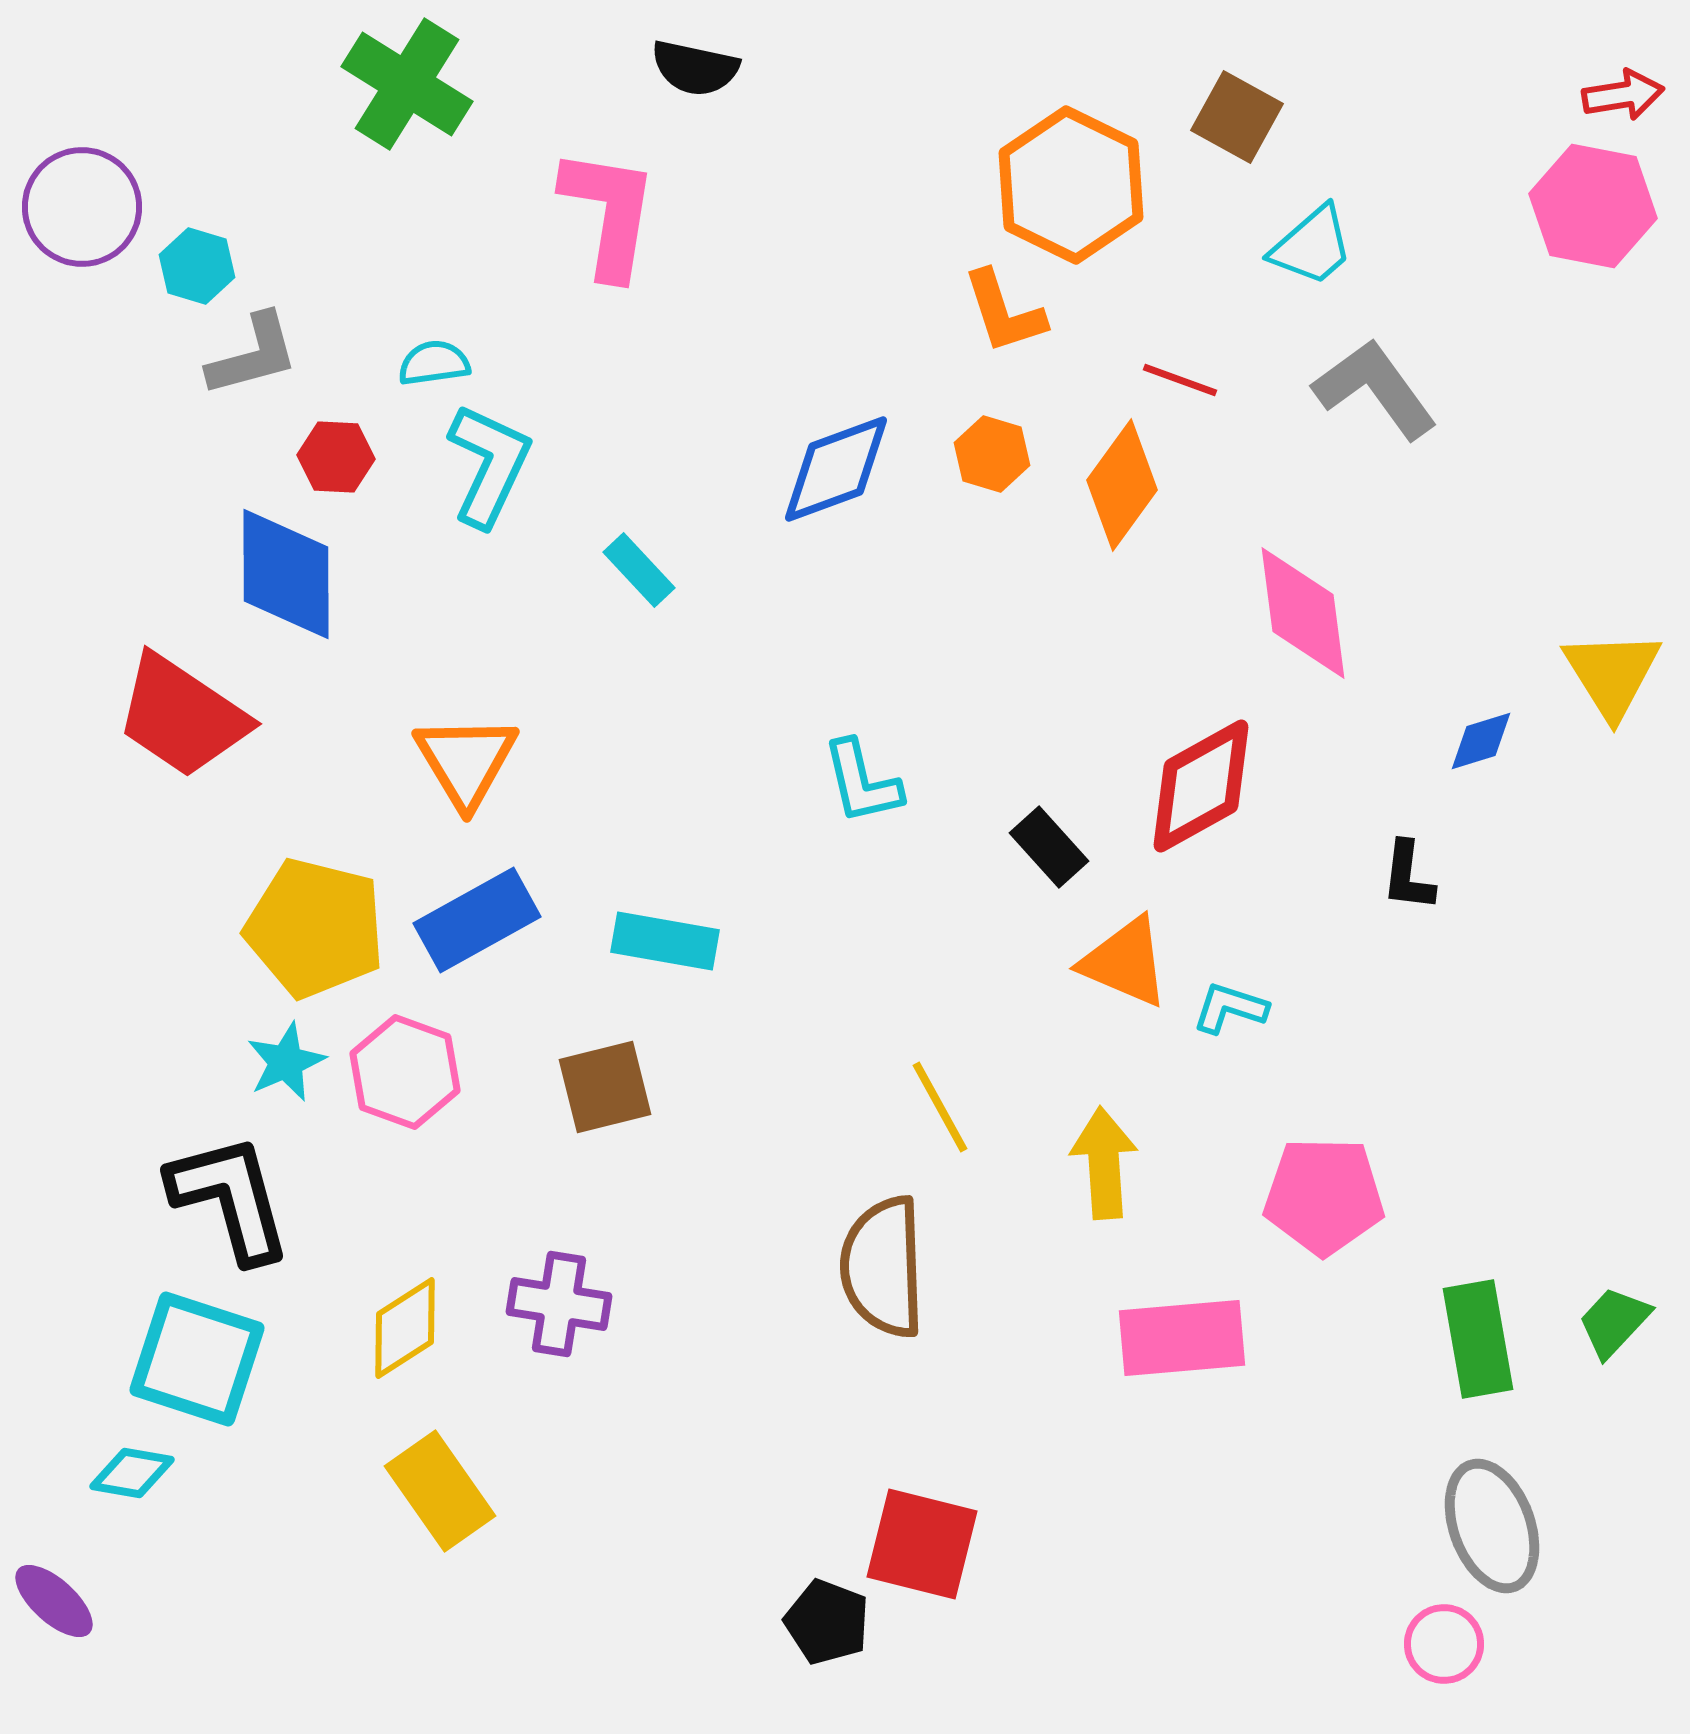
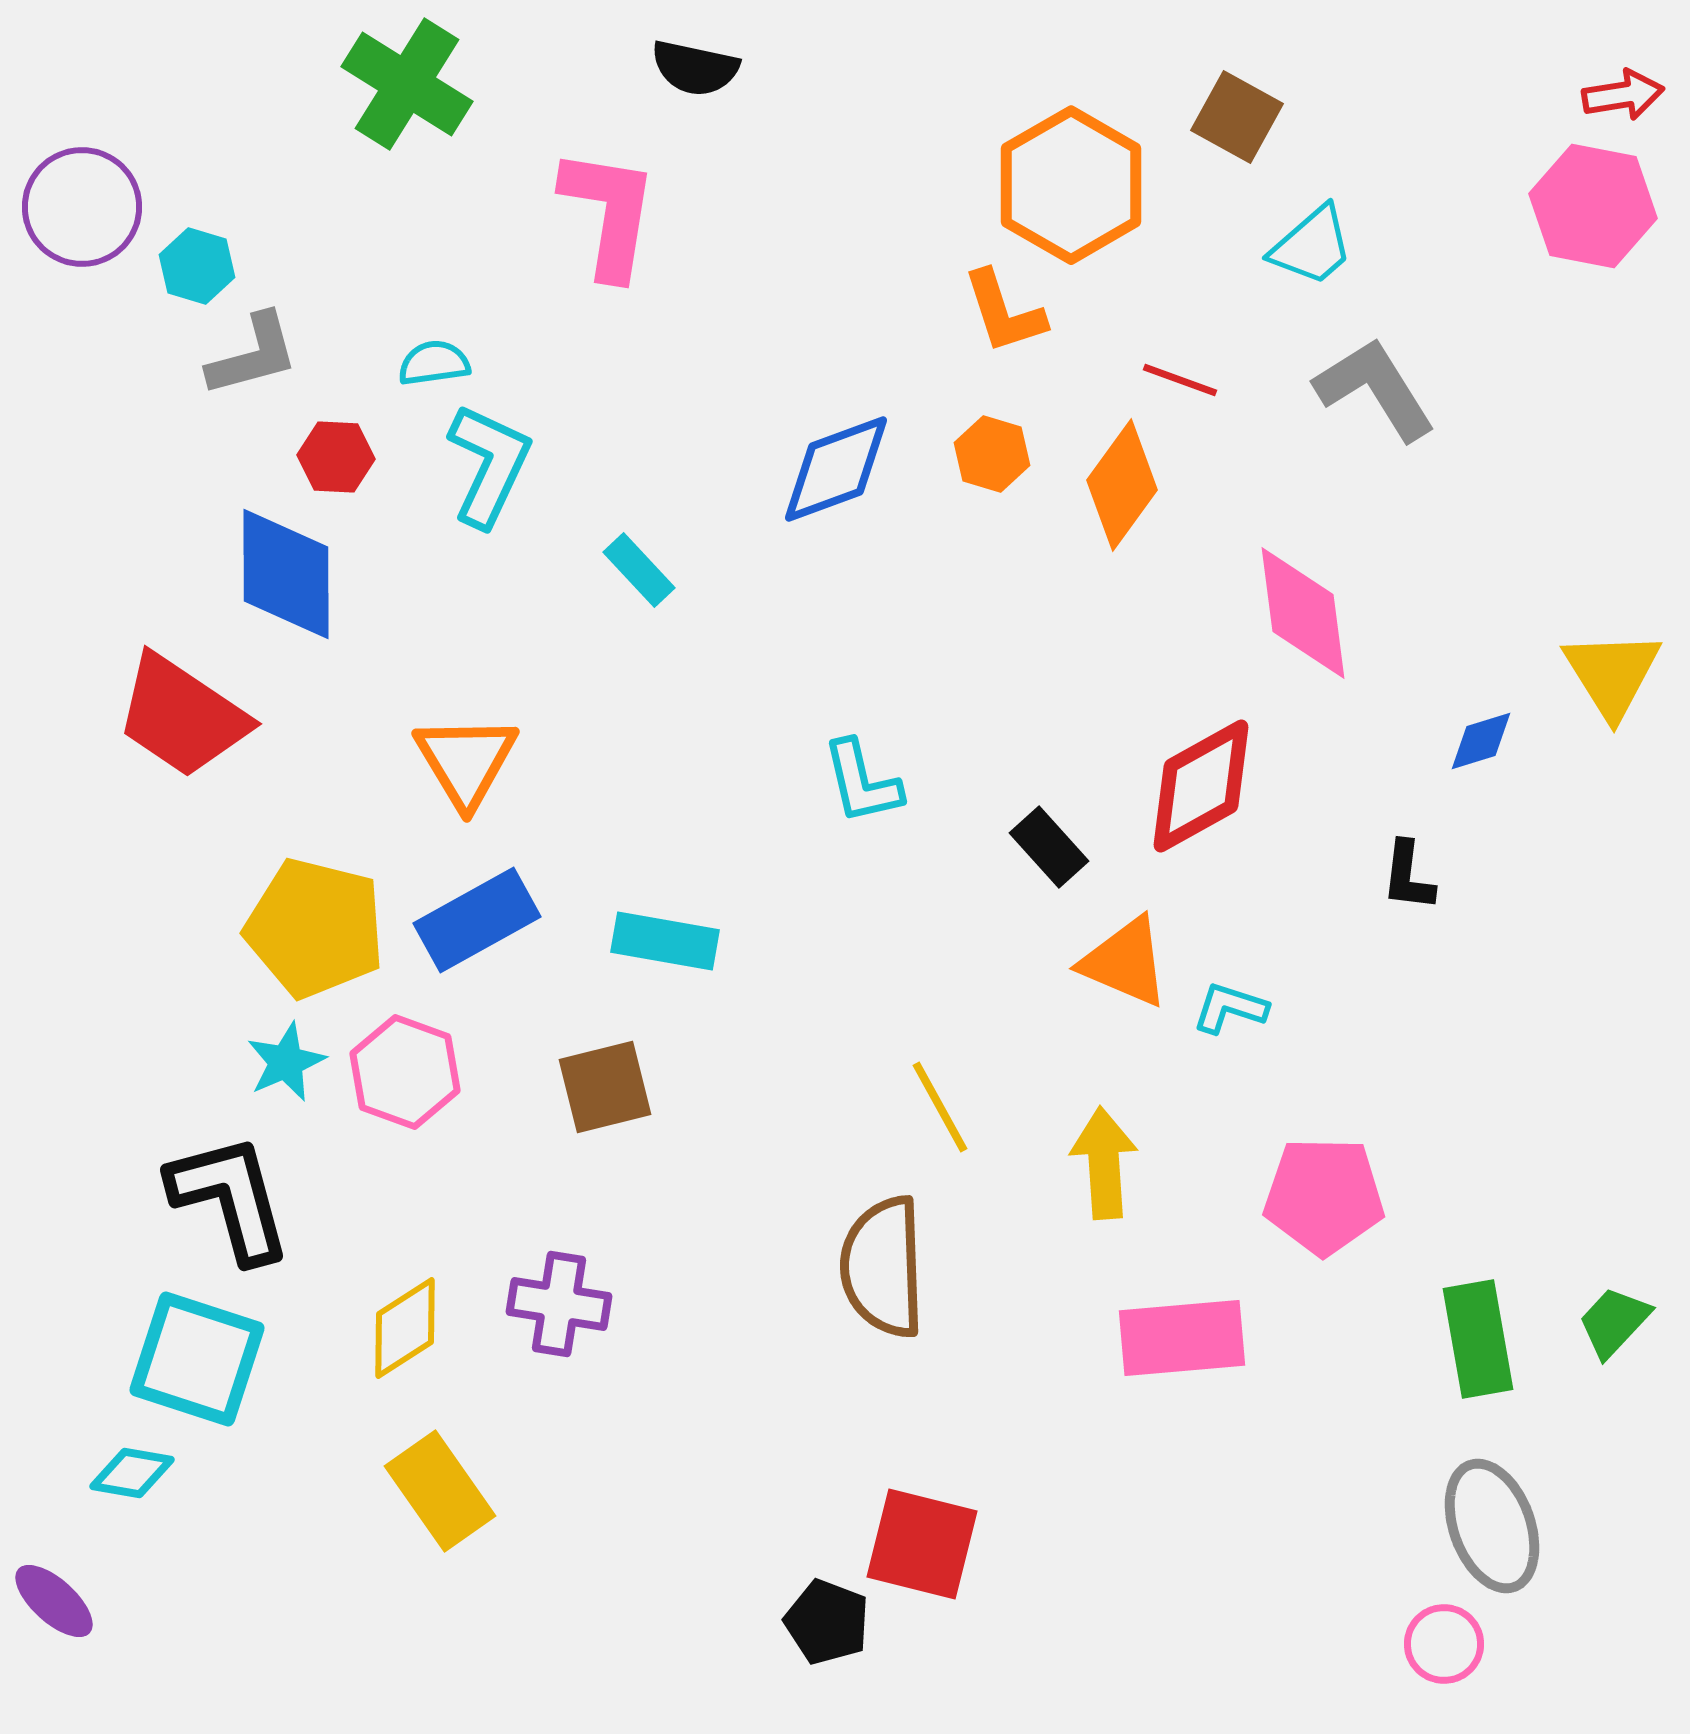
orange hexagon at (1071, 185): rotated 4 degrees clockwise
gray L-shape at (1375, 389): rotated 4 degrees clockwise
